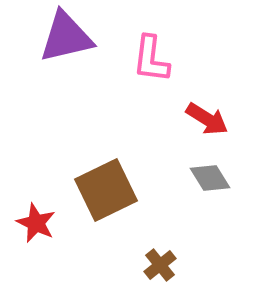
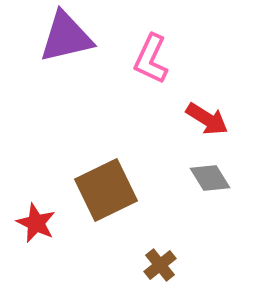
pink L-shape: rotated 18 degrees clockwise
